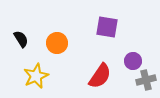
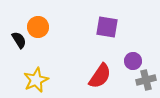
black semicircle: moved 2 px left, 1 px down
orange circle: moved 19 px left, 16 px up
yellow star: moved 4 px down
